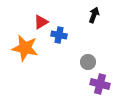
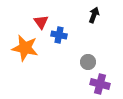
red triangle: rotated 35 degrees counterclockwise
